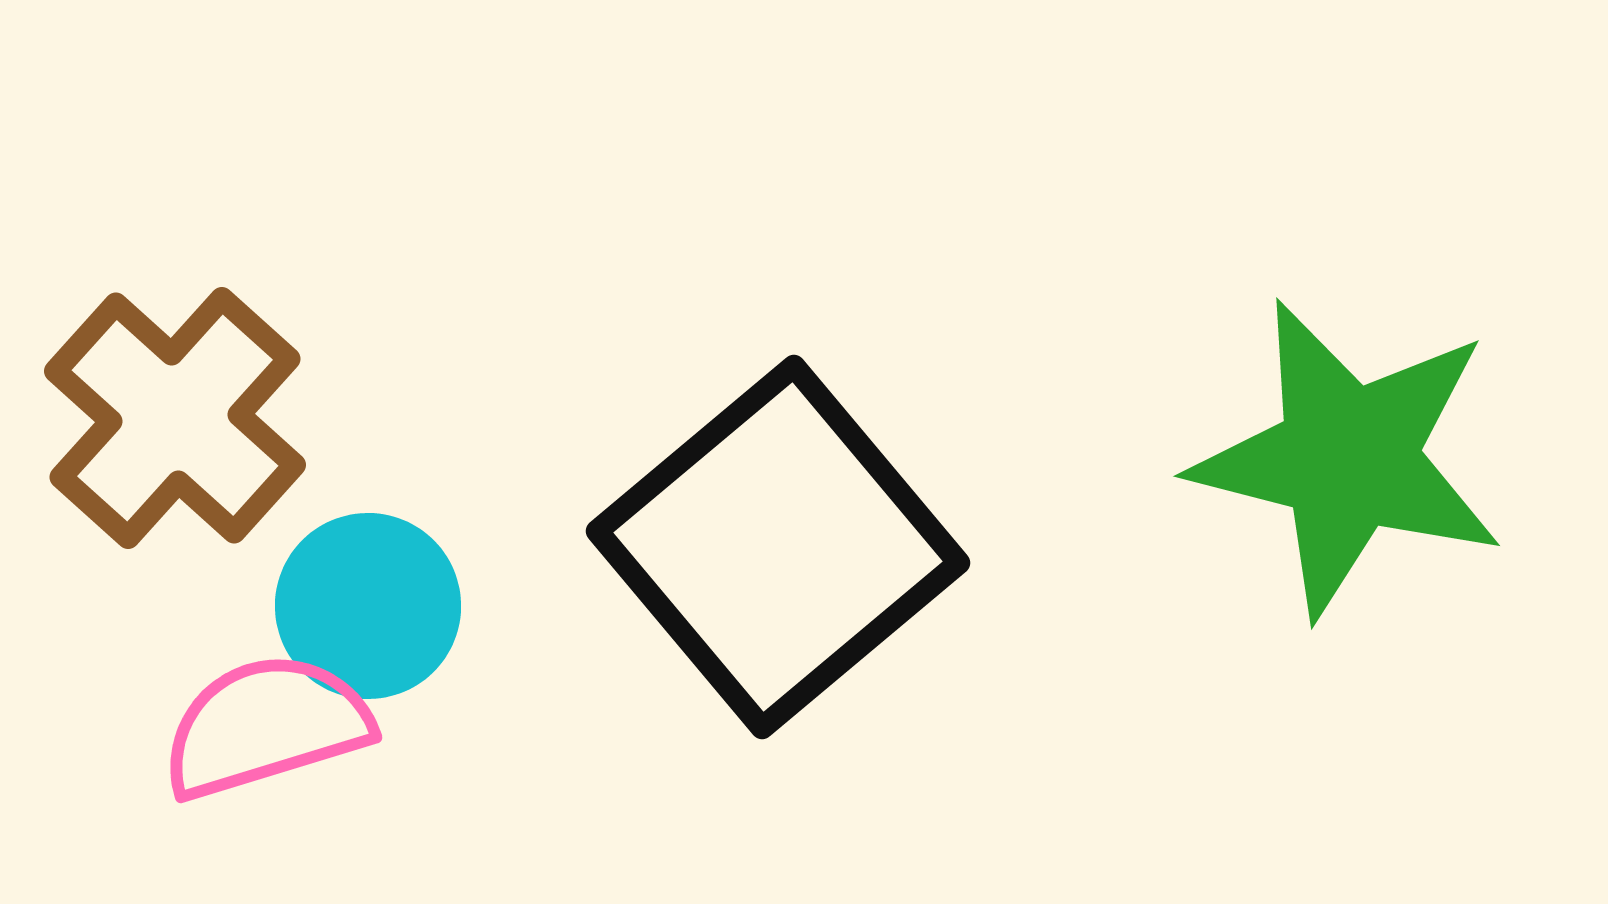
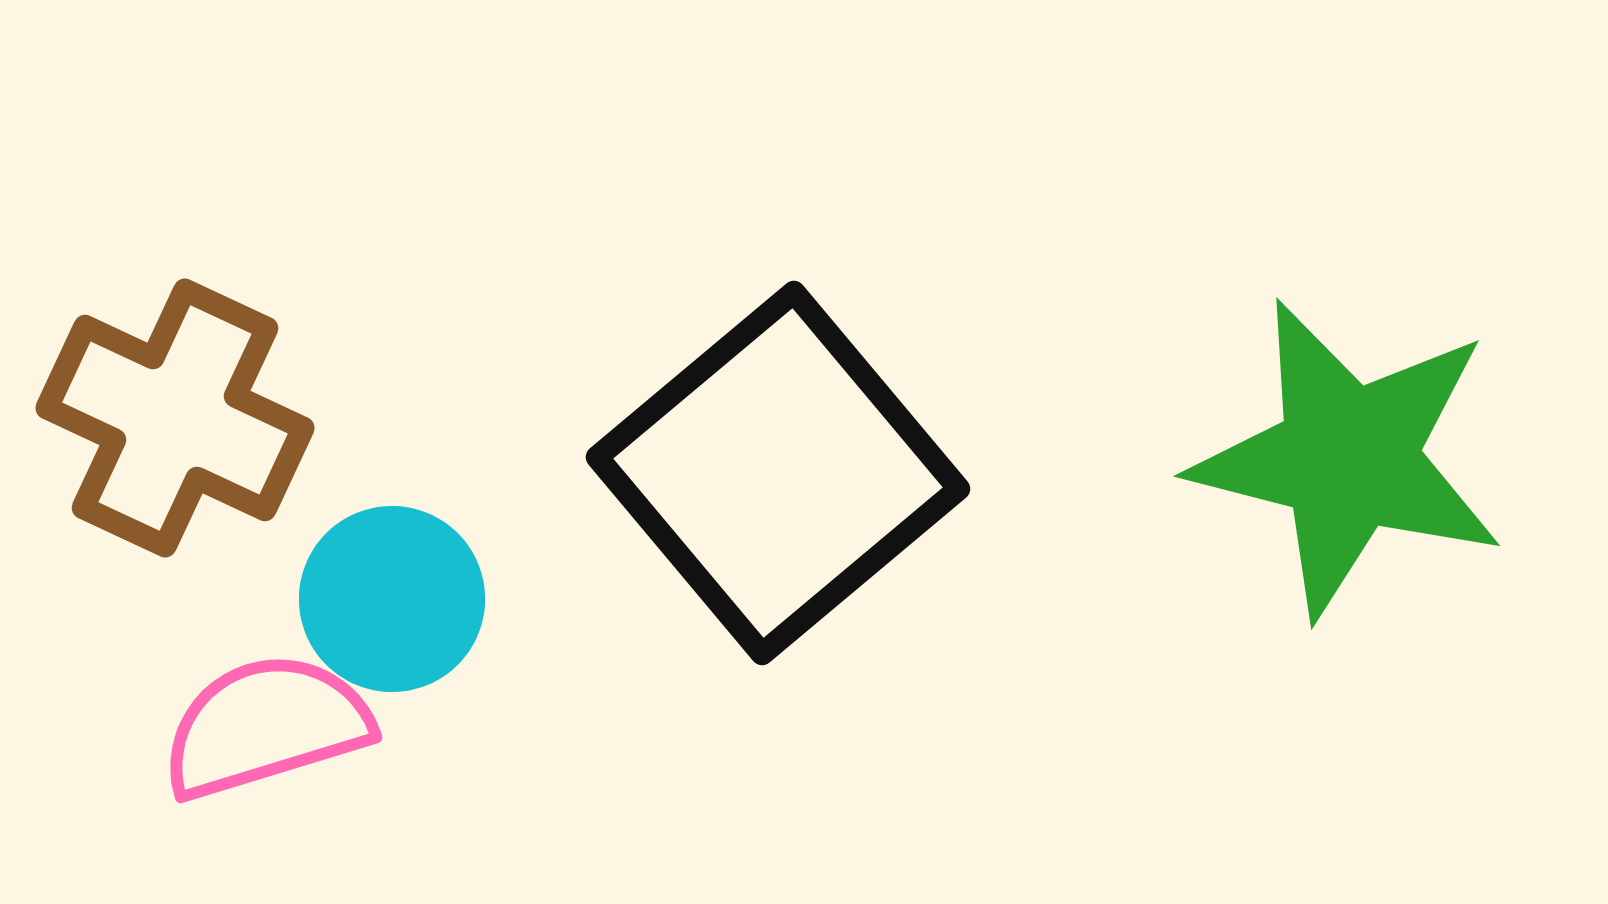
brown cross: rotated 17 degrees counterclockwise
black square: moved 74 px up
cyan circle: moved 24 px right, 7 px up
